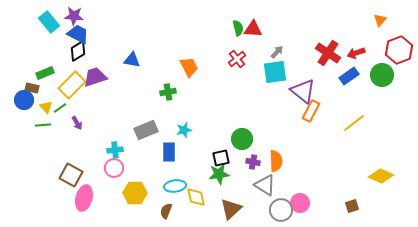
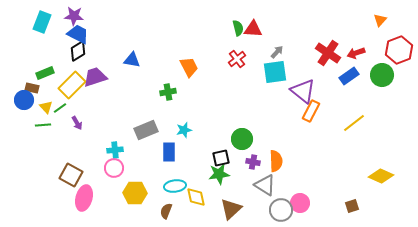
cyan rectangle at (49, 22): moved 7 px left; rotated 60 degrees clockwise
